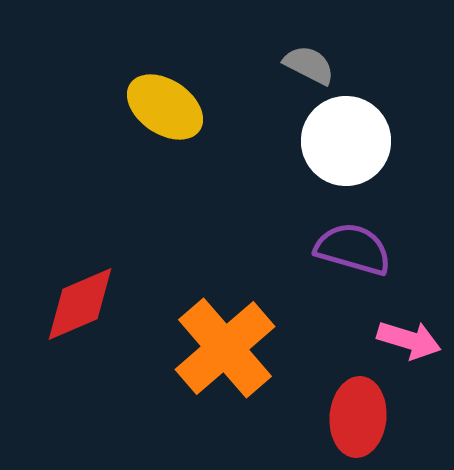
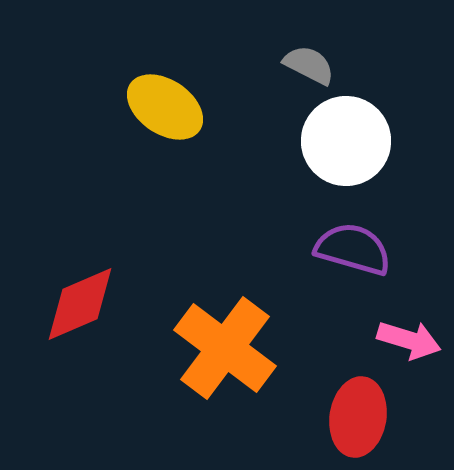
orange cross: rotated 12 degrees counterclockwise
red ellipse: rotated 4 degrees clockwise
